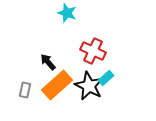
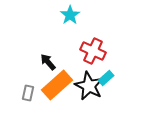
cyan star: moved 3 px right, 2 px down; rotated 18 degrees clockwise
gray rectangle: moved 3 px right, 3 px down
